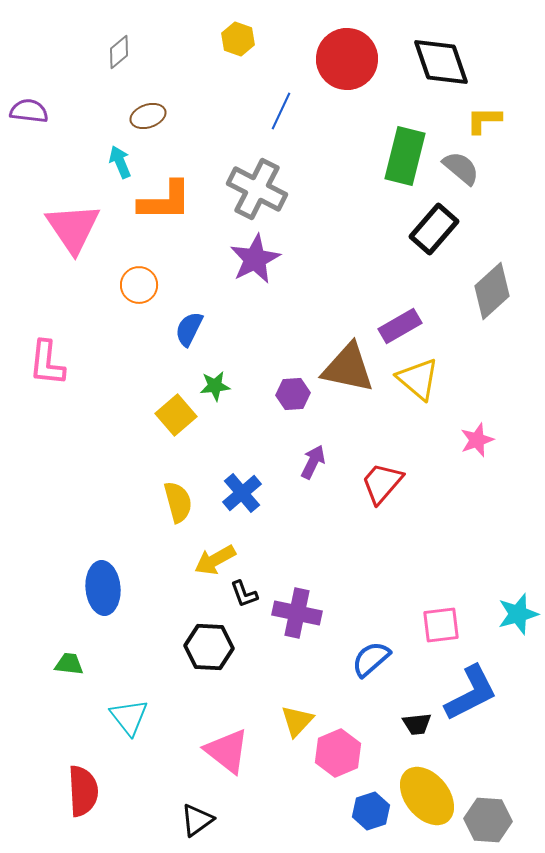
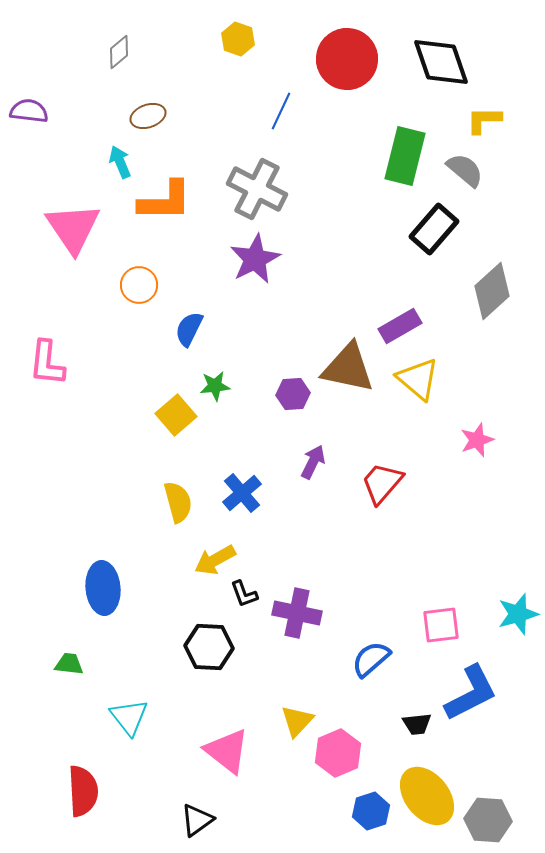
gray semicircle at (461, 168): moved 4 px right, 2 px down
